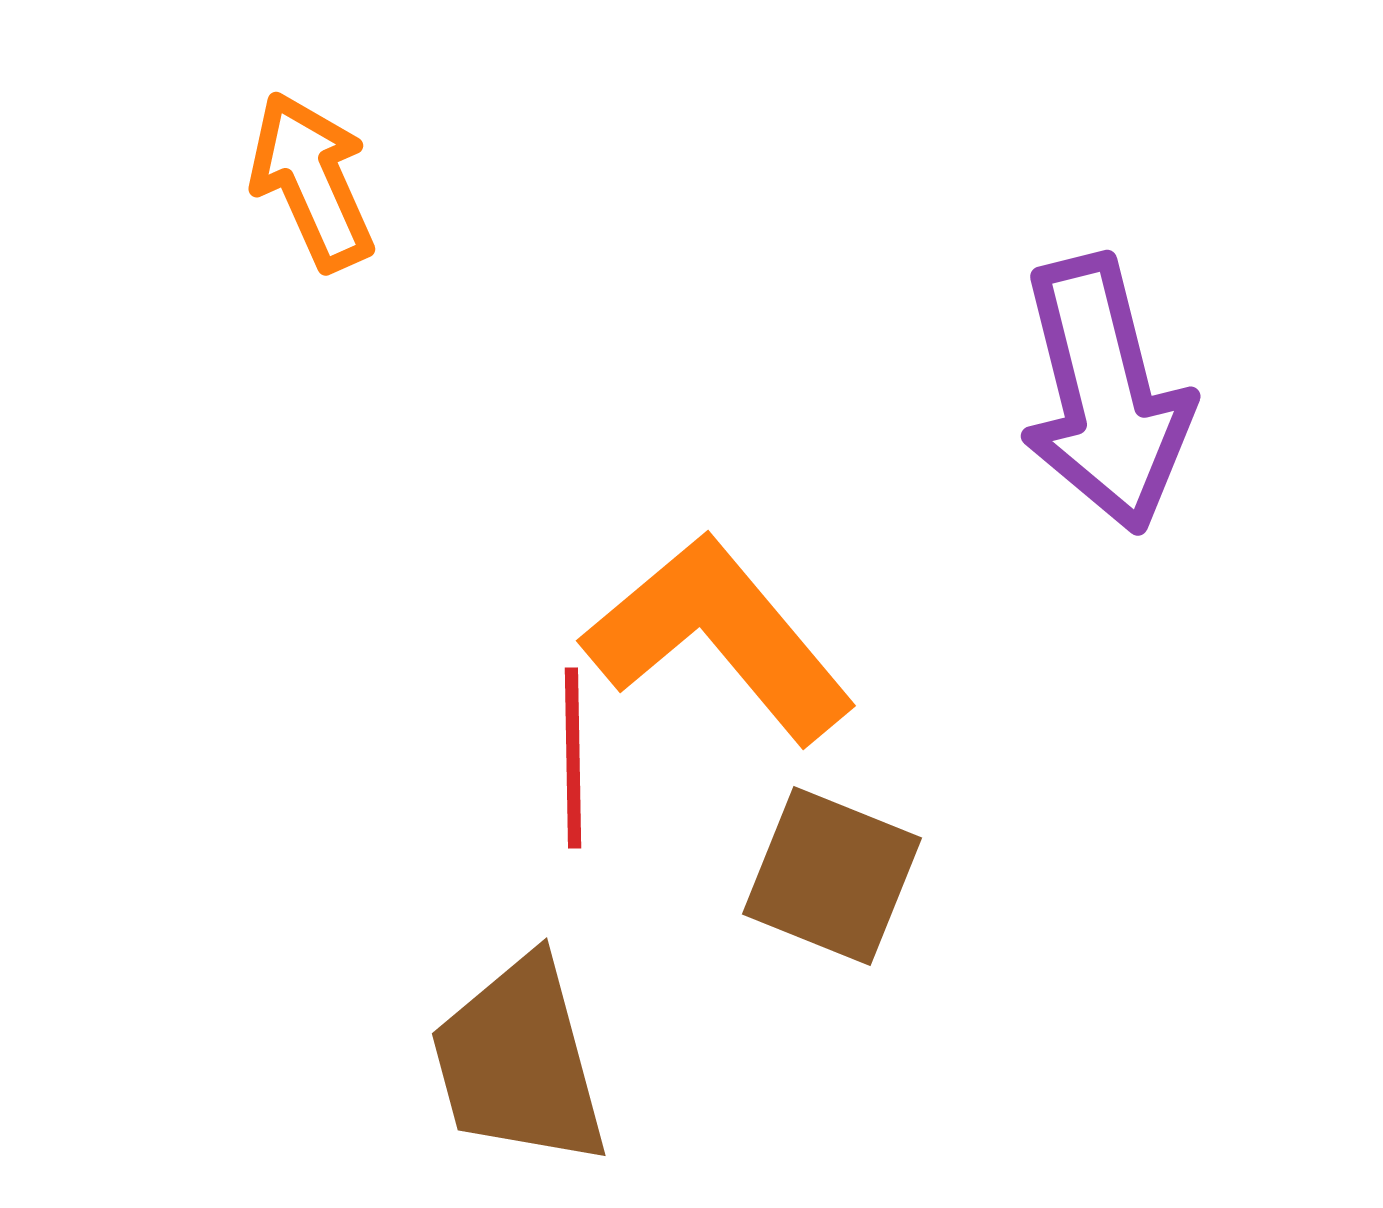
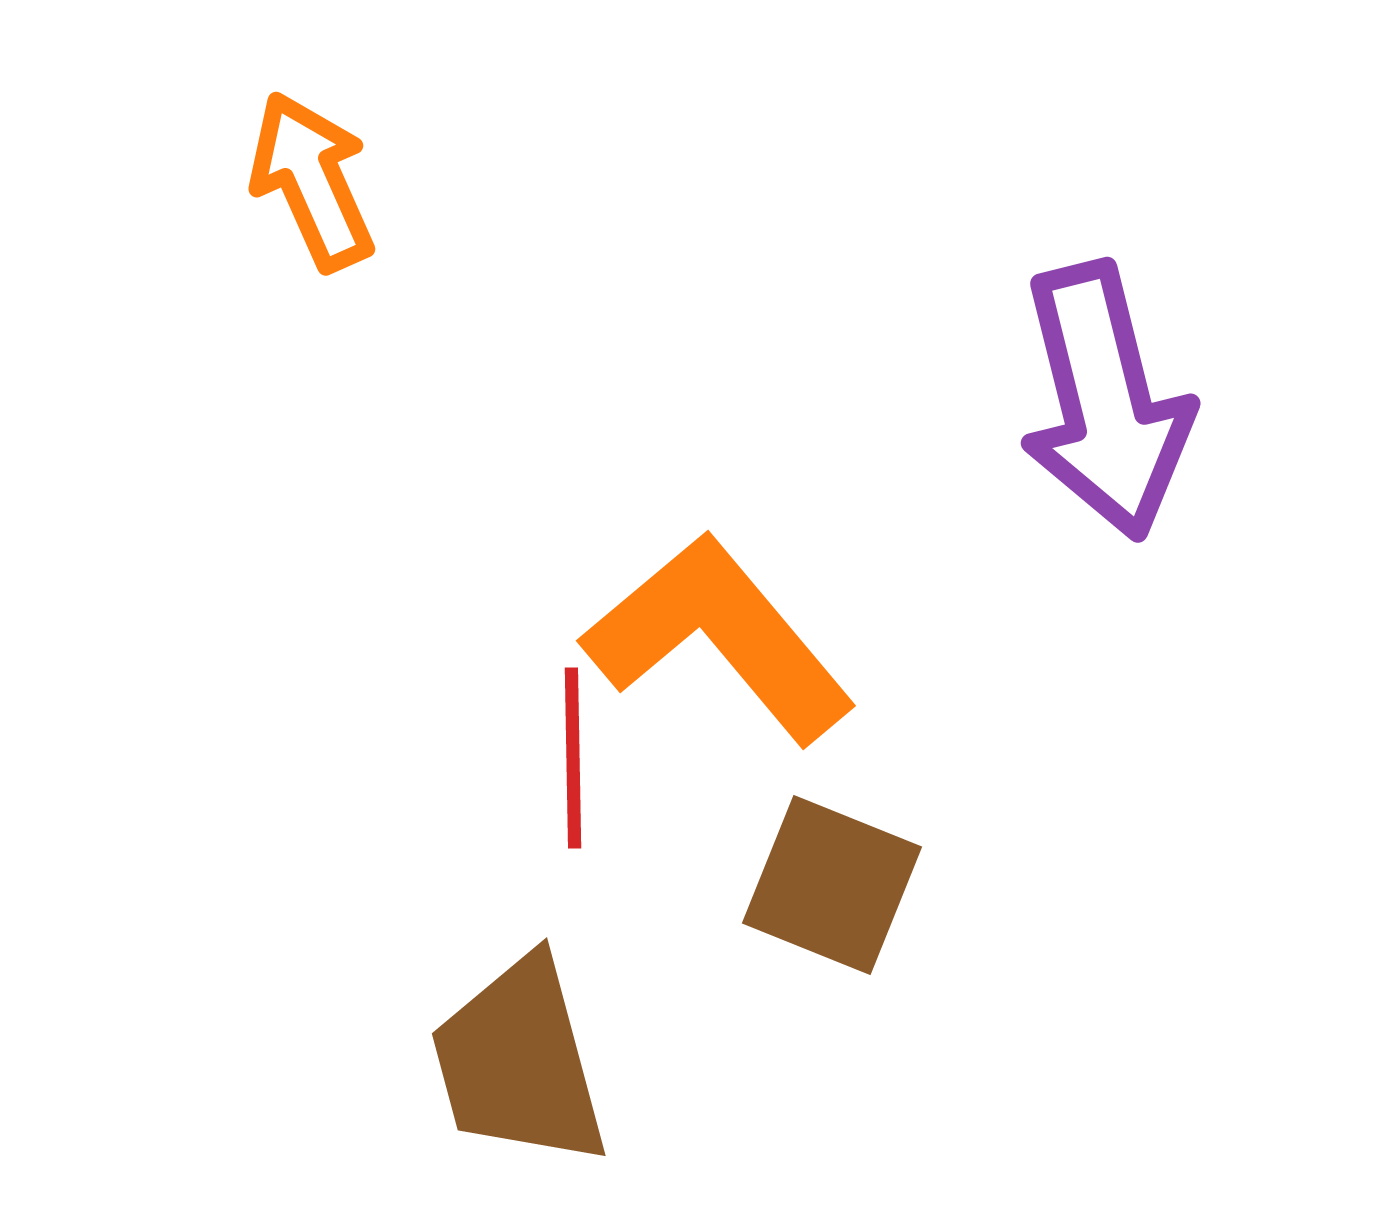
purple arrow: moved 7 px down
brown square: moved 9 px down
